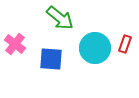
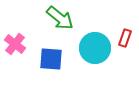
red rectangle: moved 6 px up
